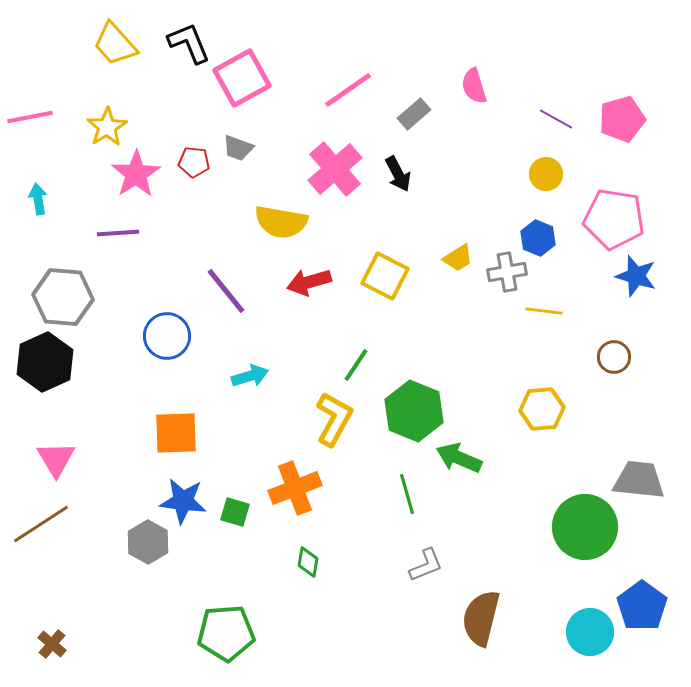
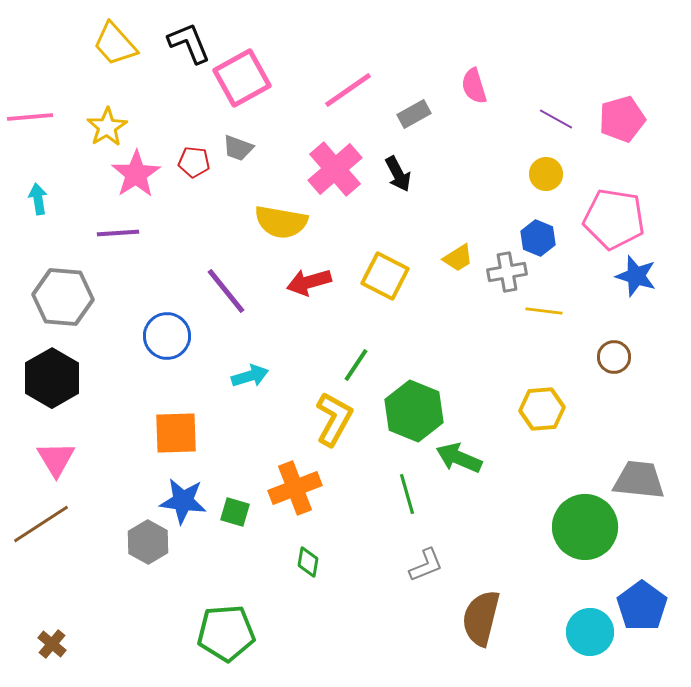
gray rectangle at (414, 114): rotated 12 degrees clockwise
pink line at (30, 117): rotated 6 degrees clockwise
black hexagon at (45, 362): moved 7 px right, 16 px down; rotated 6 degrees counterclockwise
